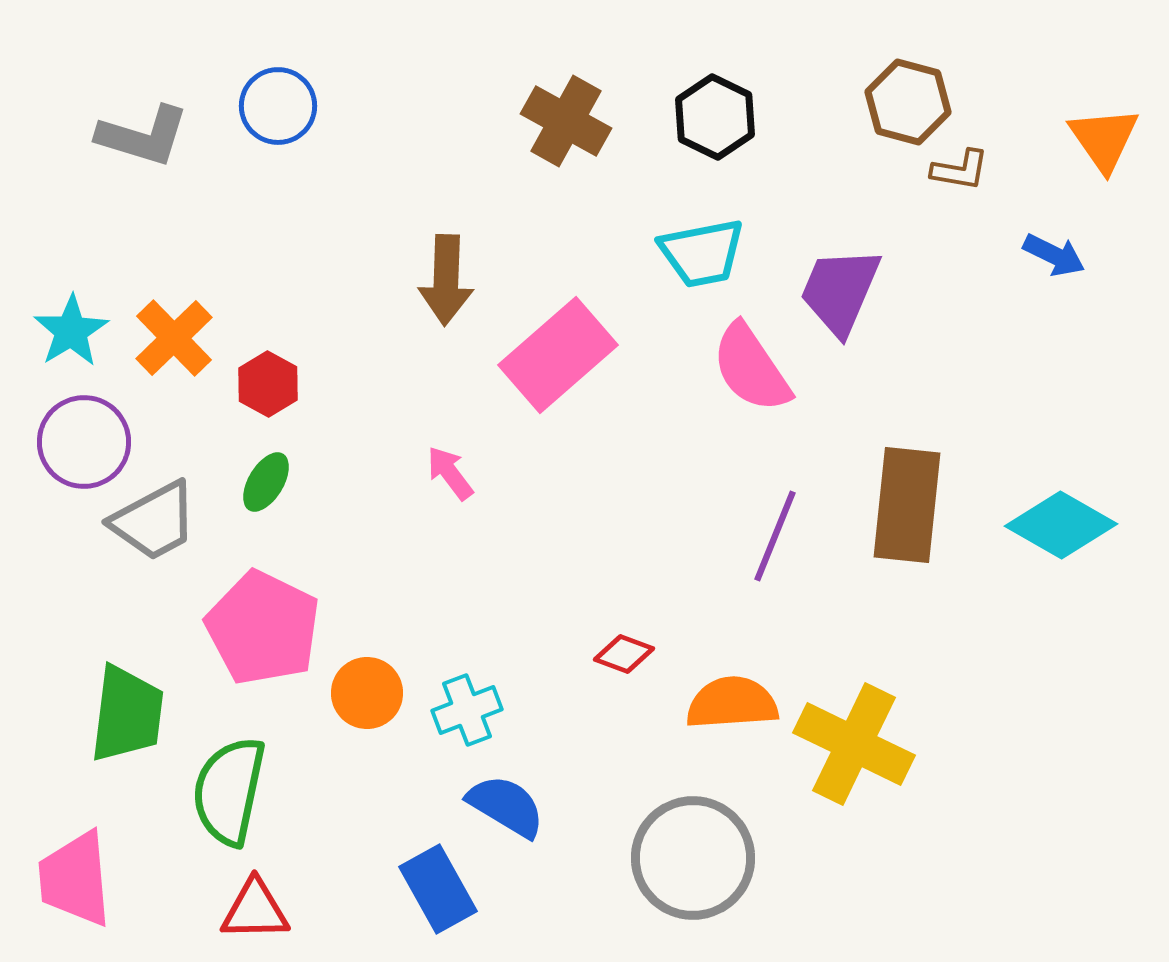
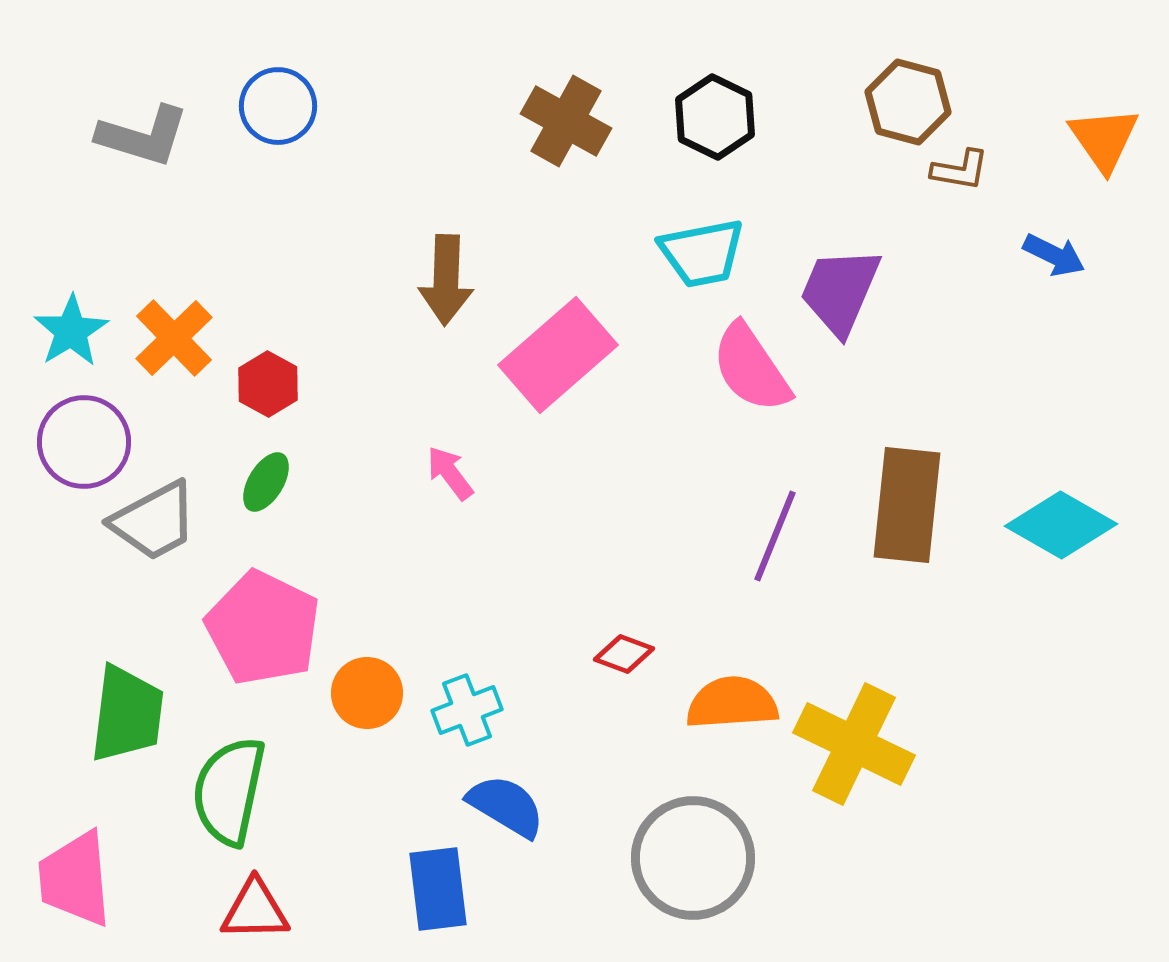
blue rectangle: rotated 22 degrees clockwise
